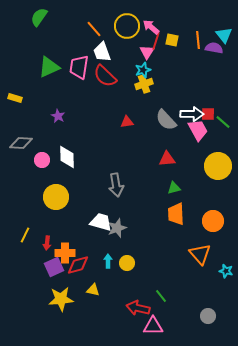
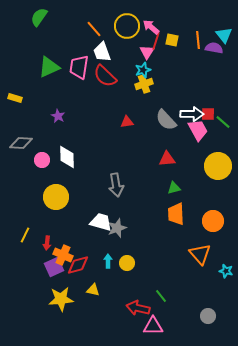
orange cross at (65, 253): moved 2 px left, 2 px down; rotated 24 degrees clockwise
